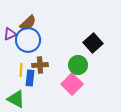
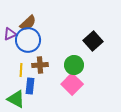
black square: moved 2 px up
green circle: moved 4 px left
blue rectangle: moved 8 px down
